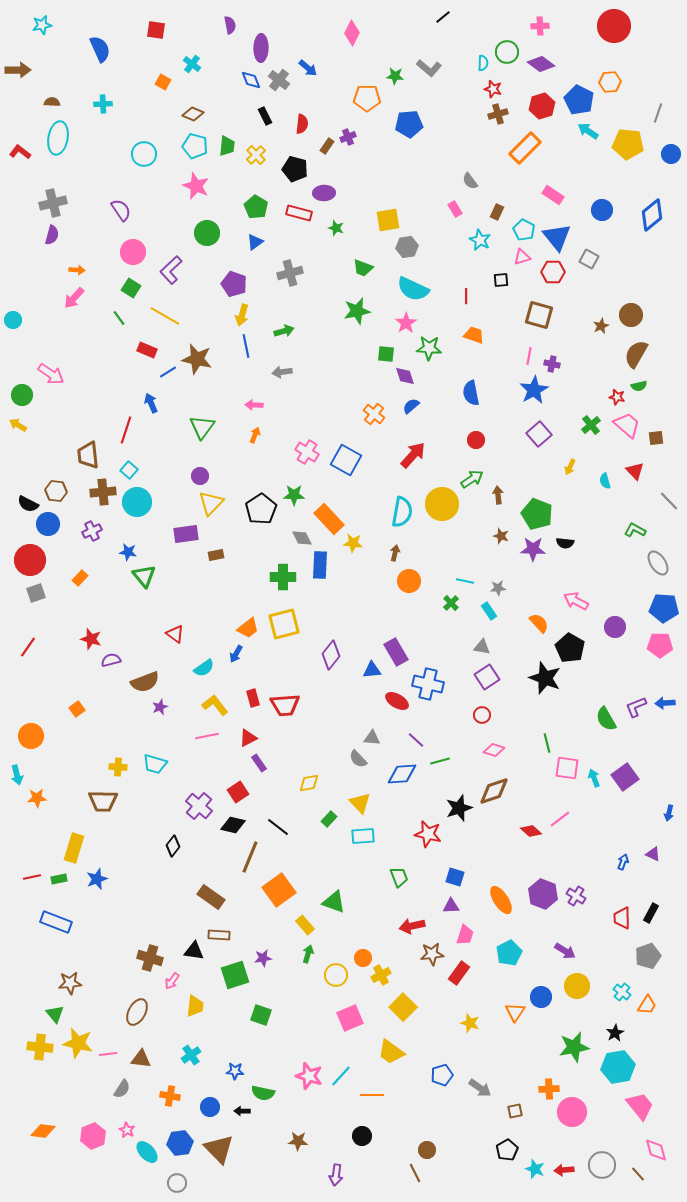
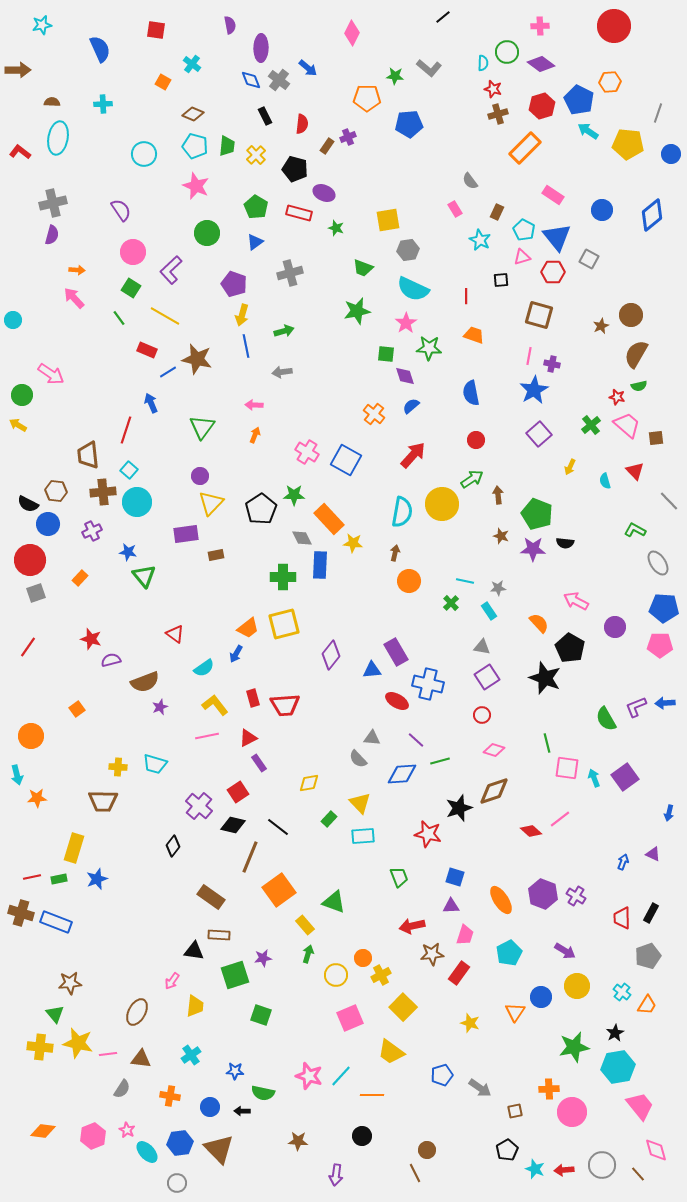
purple ellipse at (324, 193): rotated 25 degrees clockwise
gray hexagon at (407, 247): moved 1 px right, 3 px down
pink arrow at (74, 298): rotated 95 degrees clockwise
brown cross at (150, 958): moved 129 px left, 45 px up
